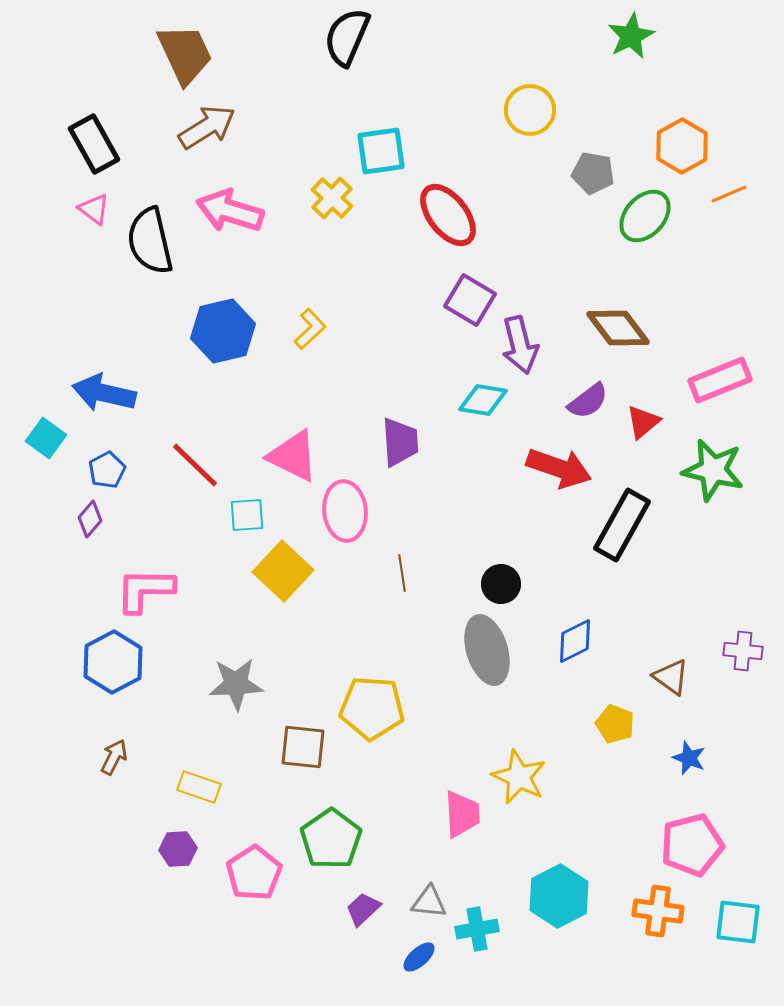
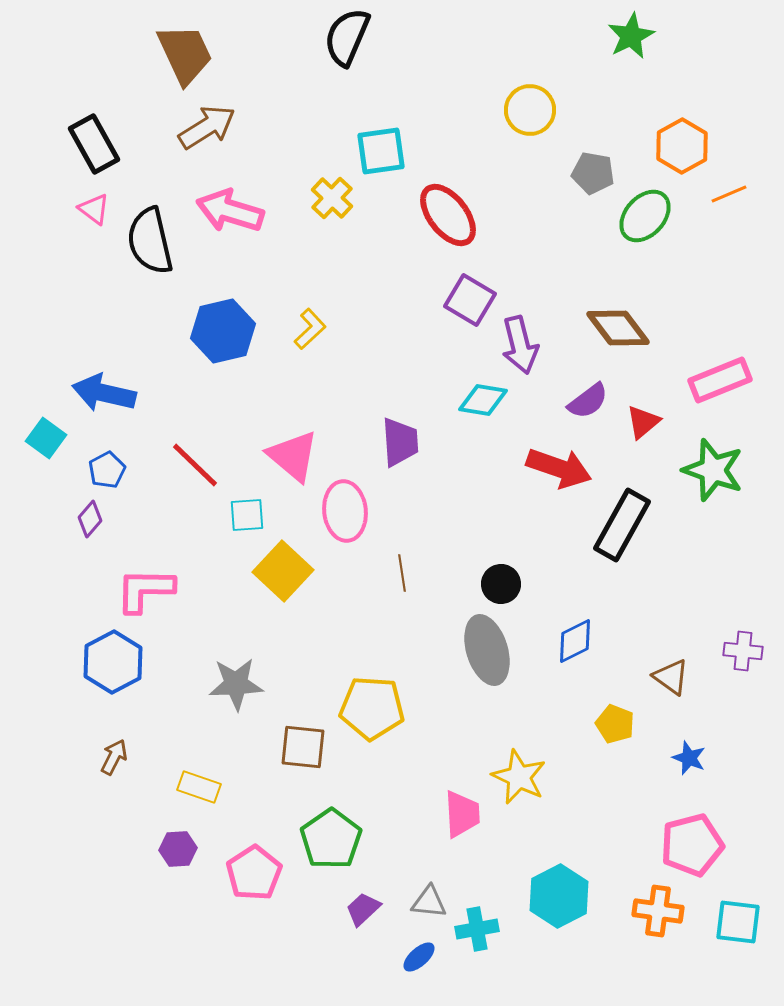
pink triangle at (293, 456): rotated 14 degrees clockwise
green star at (713, 470): rotated 6 degrees clockwise
